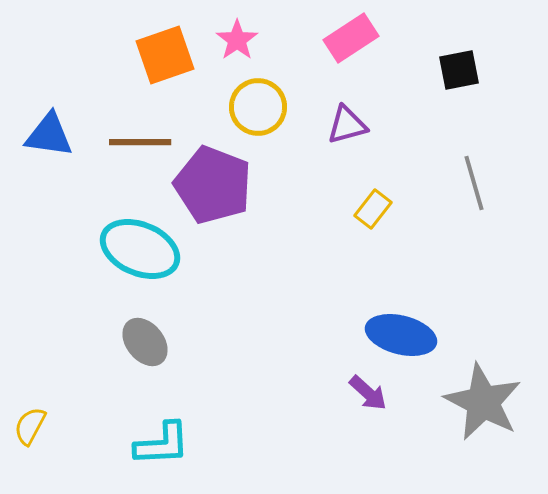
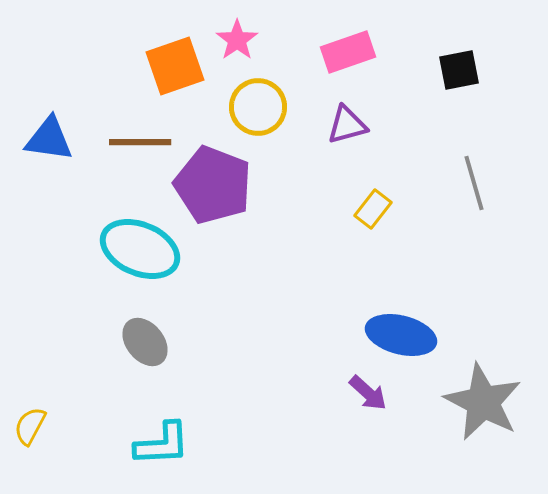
pink rectangle: moved 3 px left, 14 px down; rotated 14 degrees clockwise
orange square: moved 10 px right, 11 px down
blue triangle: moved 4 px down
